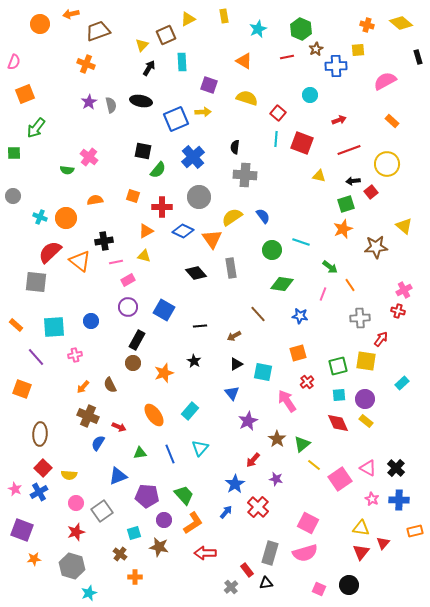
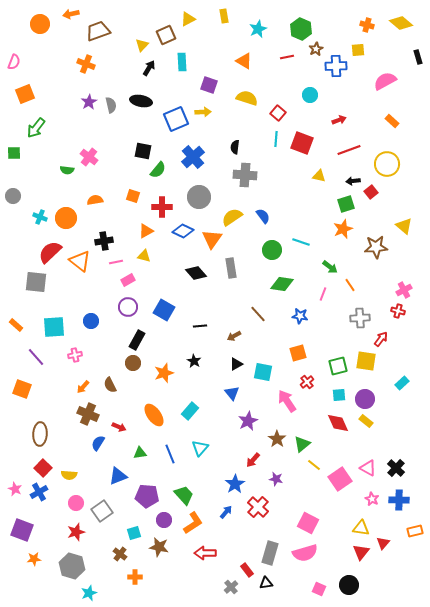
orange triangle at (212, 239): rotated 10 degrees clockwise
brown cross at (88, 416): moved 2 px up
